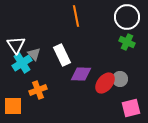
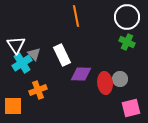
red ellipse: rotated 45 degrees counterclockwise
